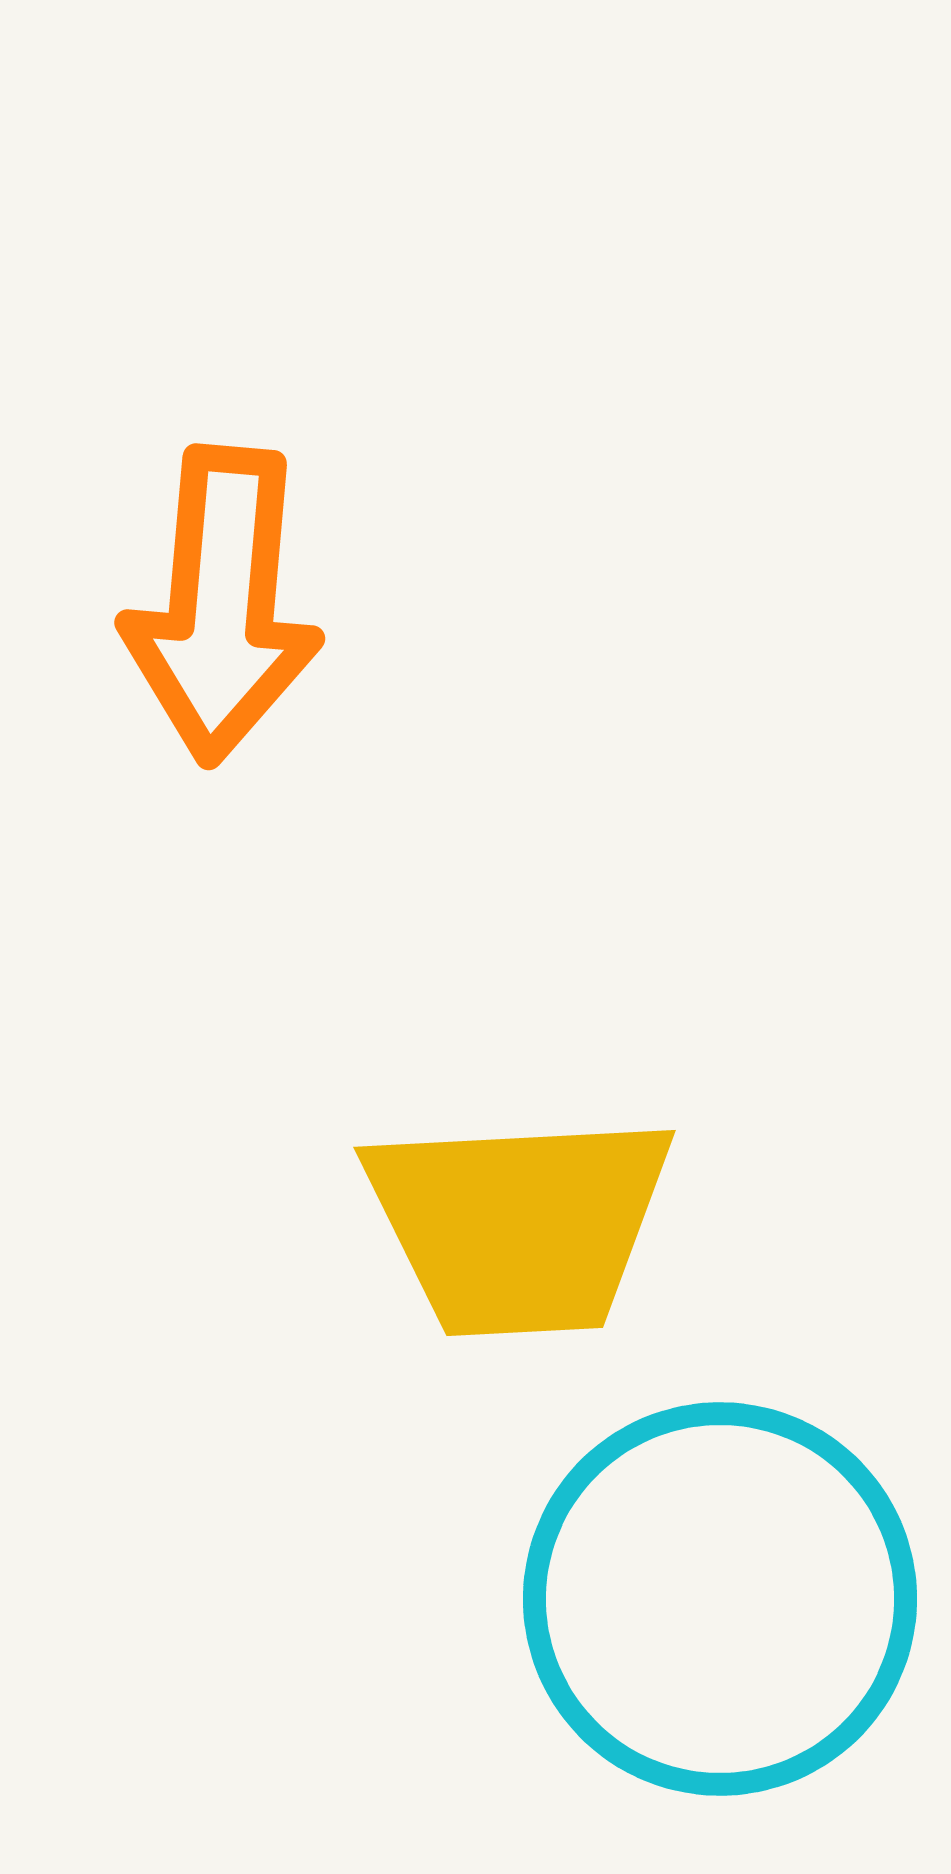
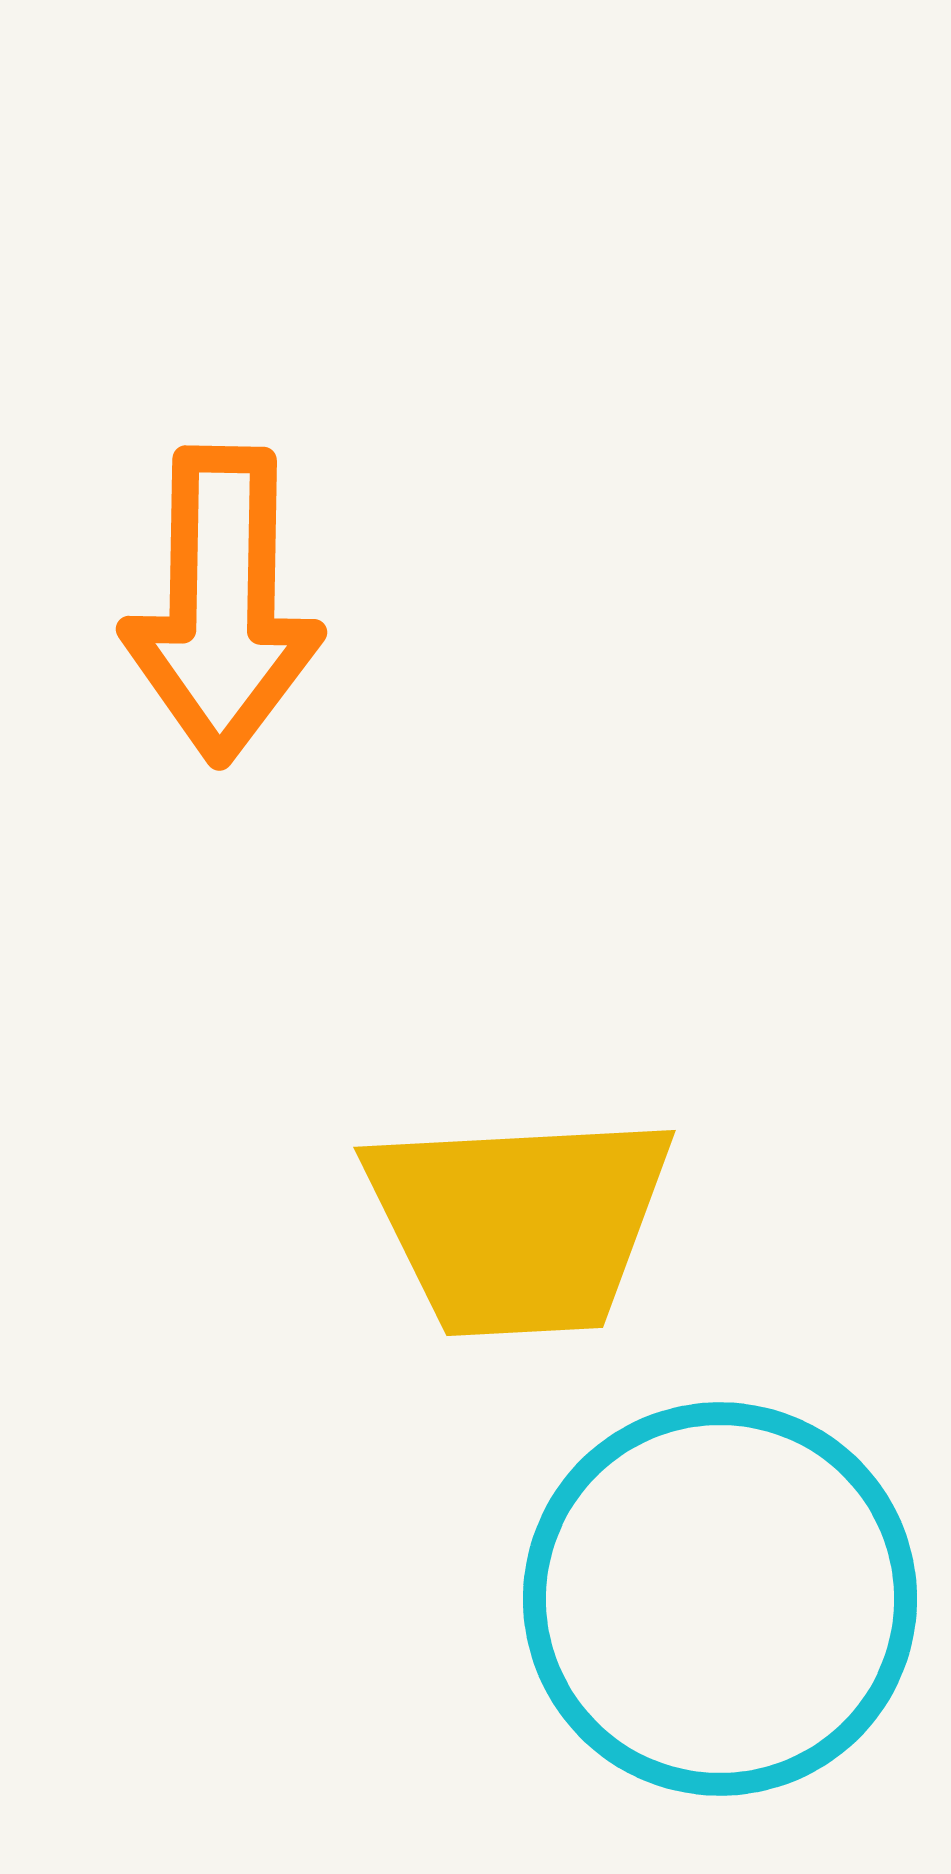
orange arrow: rotated 4 degrees counterclockwise
